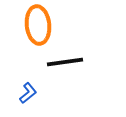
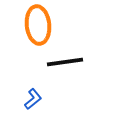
blue L-shape: moved 5 px right, 6 px down
